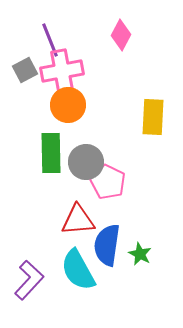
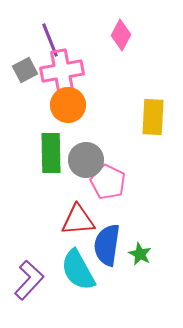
gray circle: moved 2 px up
